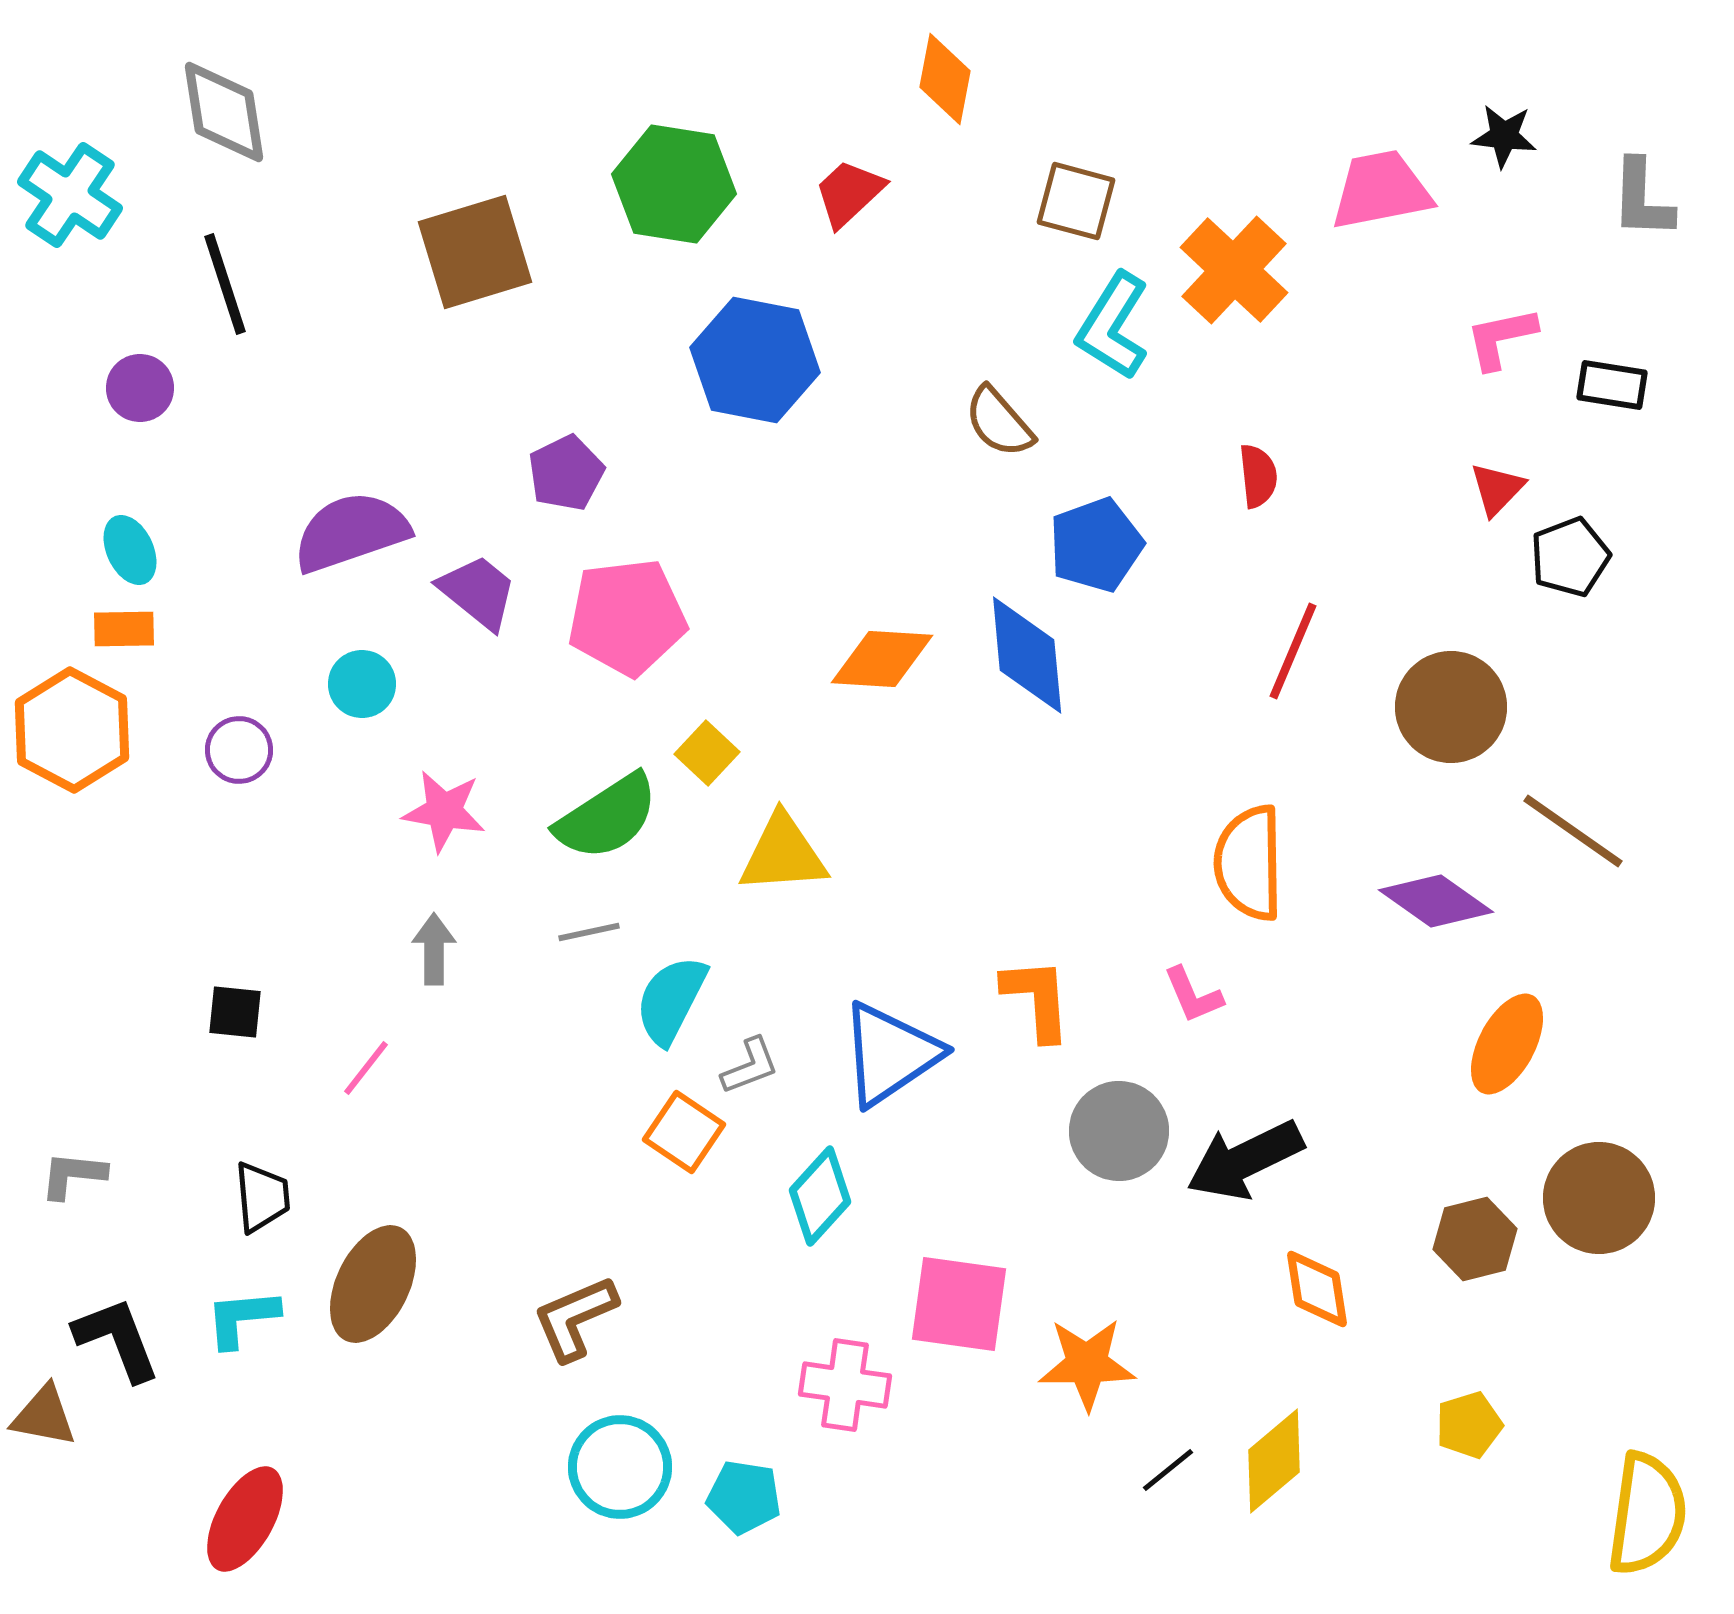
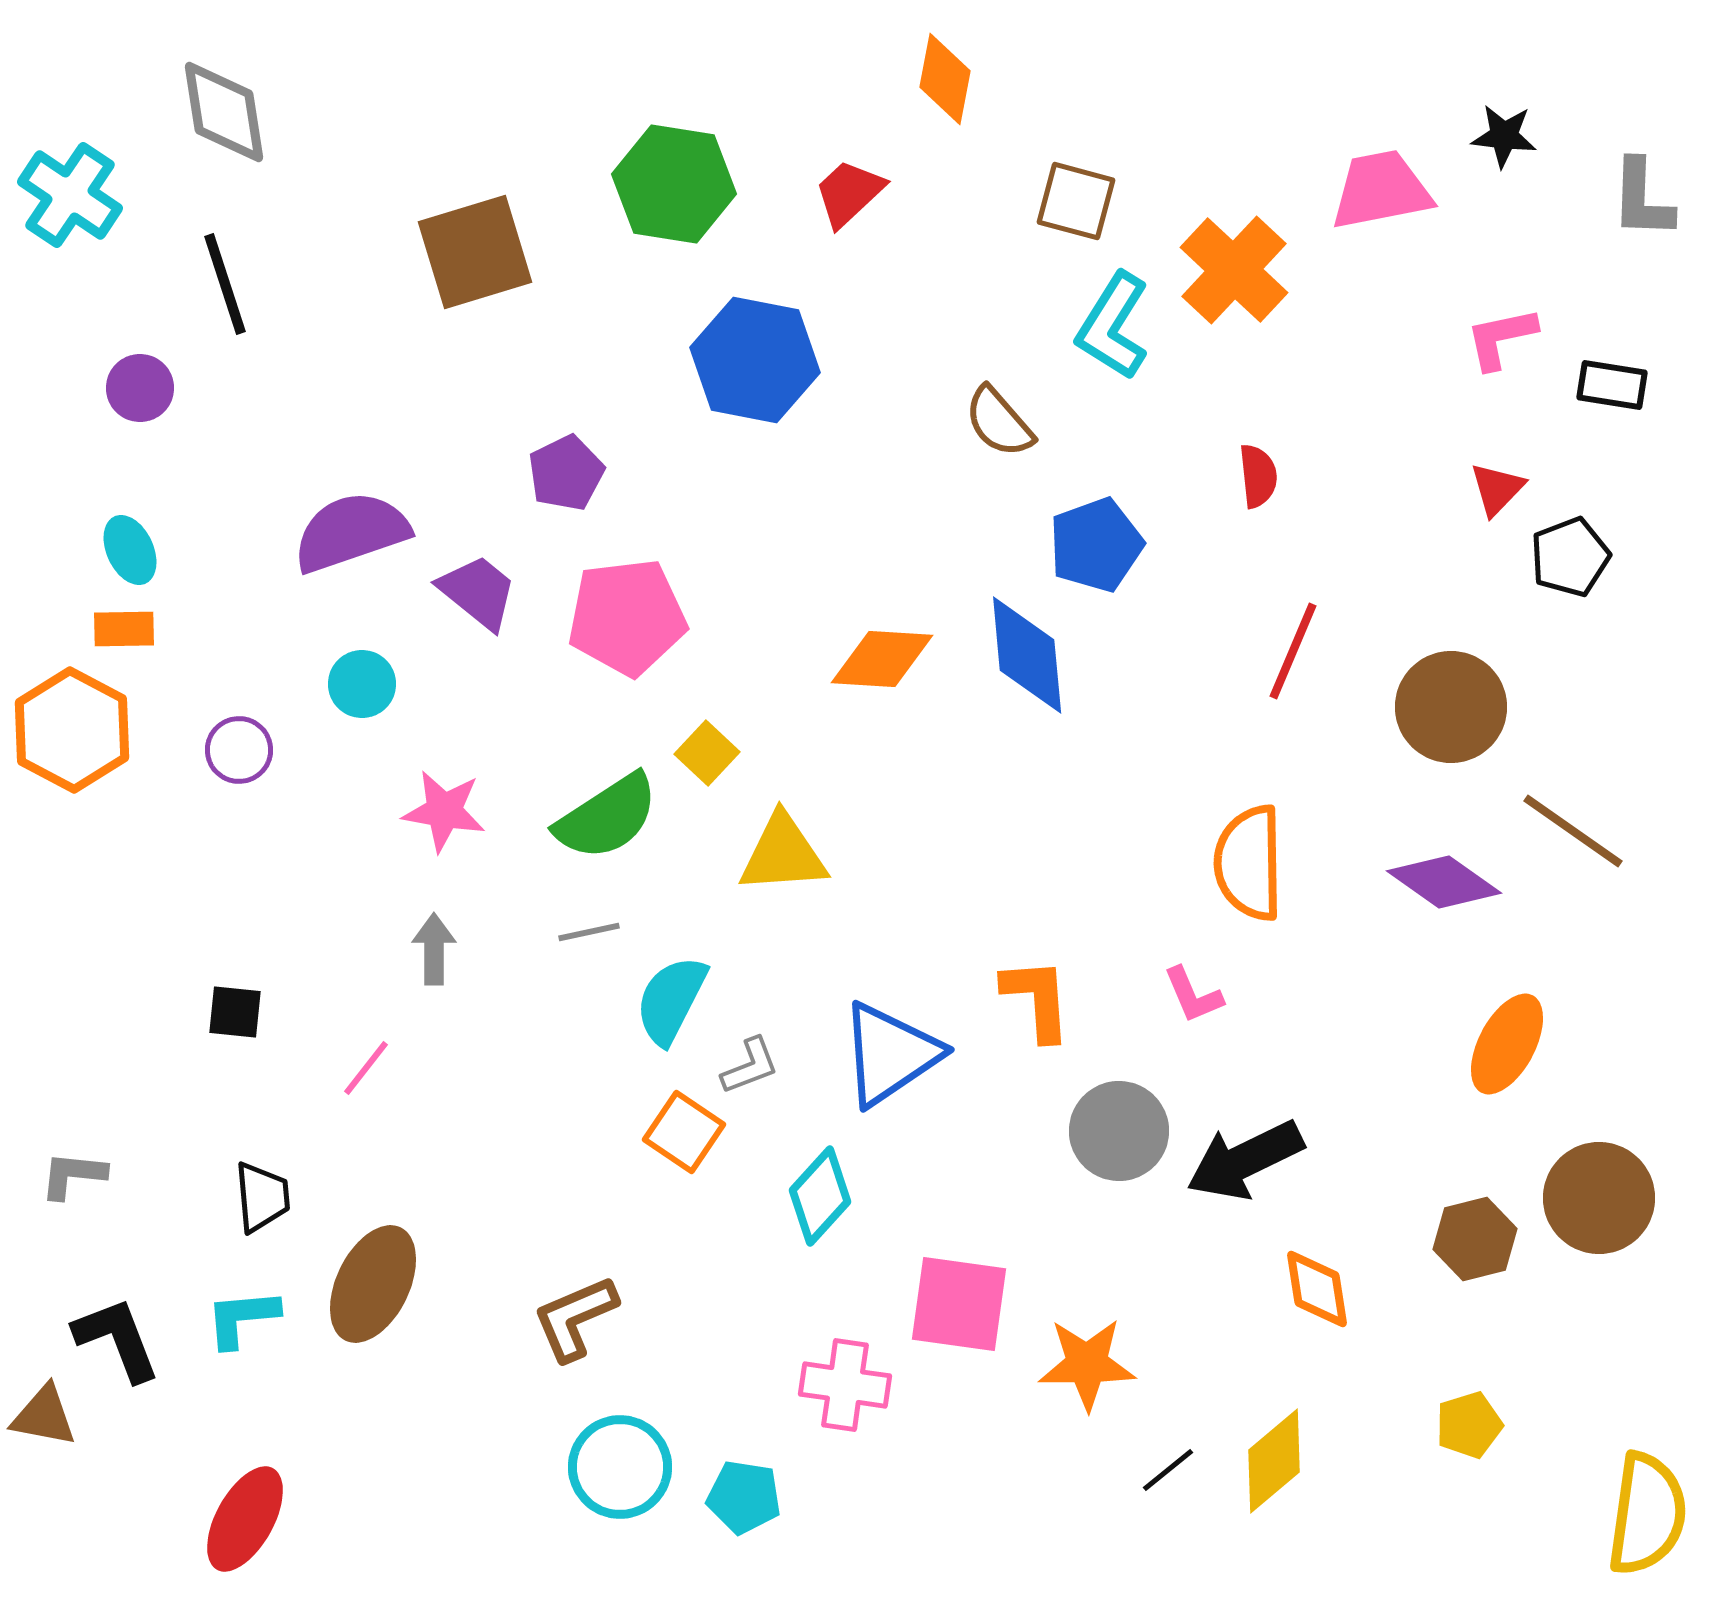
purple diamond at (1436, 901): moved 8 px right, 19 px up
